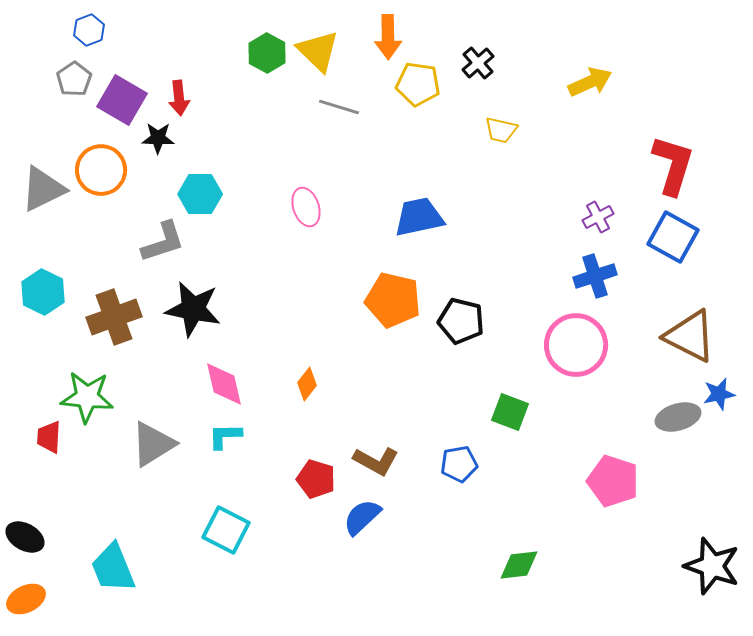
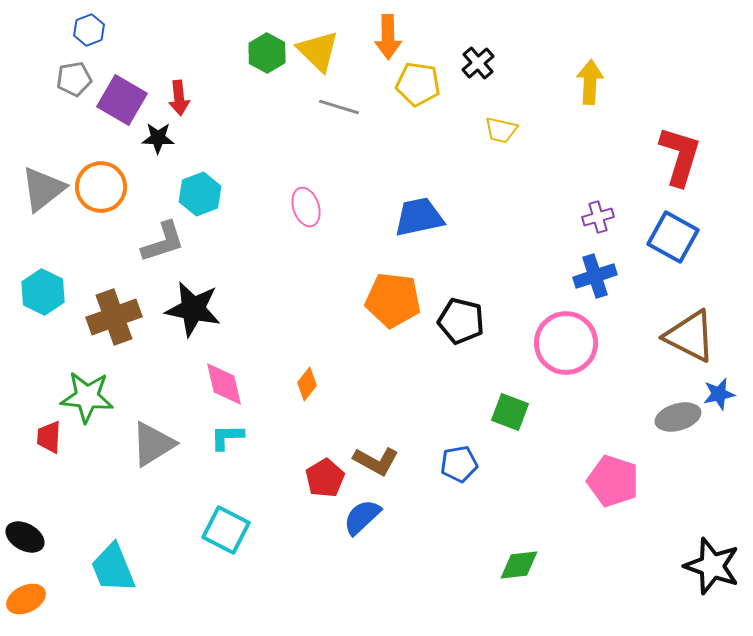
gray pentagon at (74, 79): rotated 24 degrees clockwise
yellow arrow at (590, 82): rotated 63 degrees counterclockwise
red L-shape at (673, 165): moved 7 px right, 9 px up
orange circle at (101, 170): moved 17 px down
gray triangle at (43, 189): rotated 12 degrees counterclockwise
cyan hexagon at (200, 194): rotated 21 degrees counterclockwise
purple cross at (598, 217): rotated 12 degrees clockwise
orange pentagon at (393, 300): rotated 6 degrees counterclockwise
pink circle at (576, 345): moved 10 px left, 2 px up
cyan L-shape at (225, 436): moved 2 px right, 1 px down
red pentagon at (316, 479): moved 9 px right, 1 px up; rotated 24 degrees clockwise
